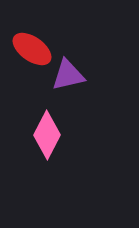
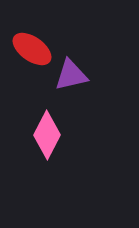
purple triangle: moved 3 px right
